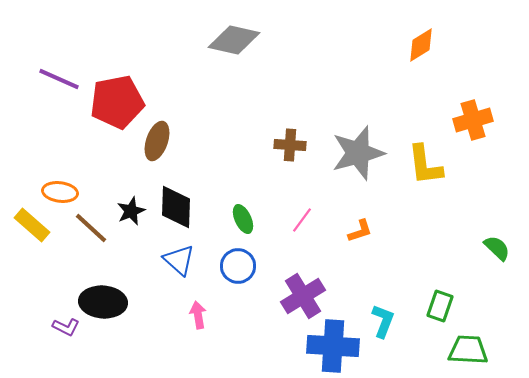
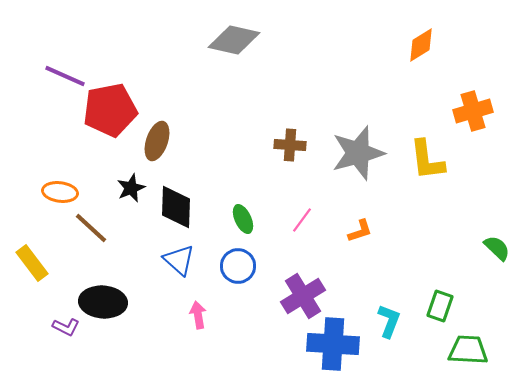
purple line: moved 6 px right, 3 px up
red pentagon: moved 7 px left, 8 px down
orange cross: moved 9 px up
yellow L-shape: moved 2 px right, 5 px up
black star: moved 23 px up
yellow rectangle: moved 38 px down; rotated 12 degrees clockwise
cyan L-shape: moved 6 px right
blue cross: moved 2 px up
